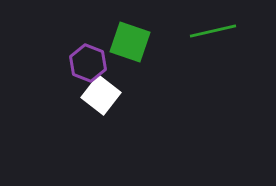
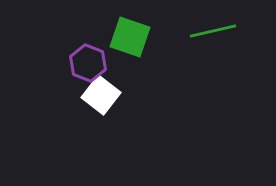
green square: moved 5 px up
